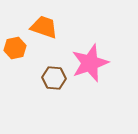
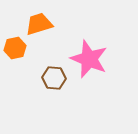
orange trapezoid: moved 5 px left, 3 px up; rotated 36 degrees counterclockwise
pink star: moved 1 px left, 4 px up; rotated 30 degrees counterclockwise
